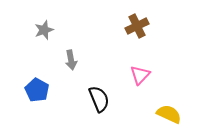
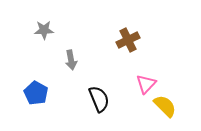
brown cross: moved 9 px left, 14 px down
gray star: rotated 18 degrees clockwise
pink triangle: moved 6 px right, 9 px down
blue pentagon: moved 1 px left, 3 px down
yellow semicircle: moved 4 px left, 8 px up; rotated 20 degrees clockwise
